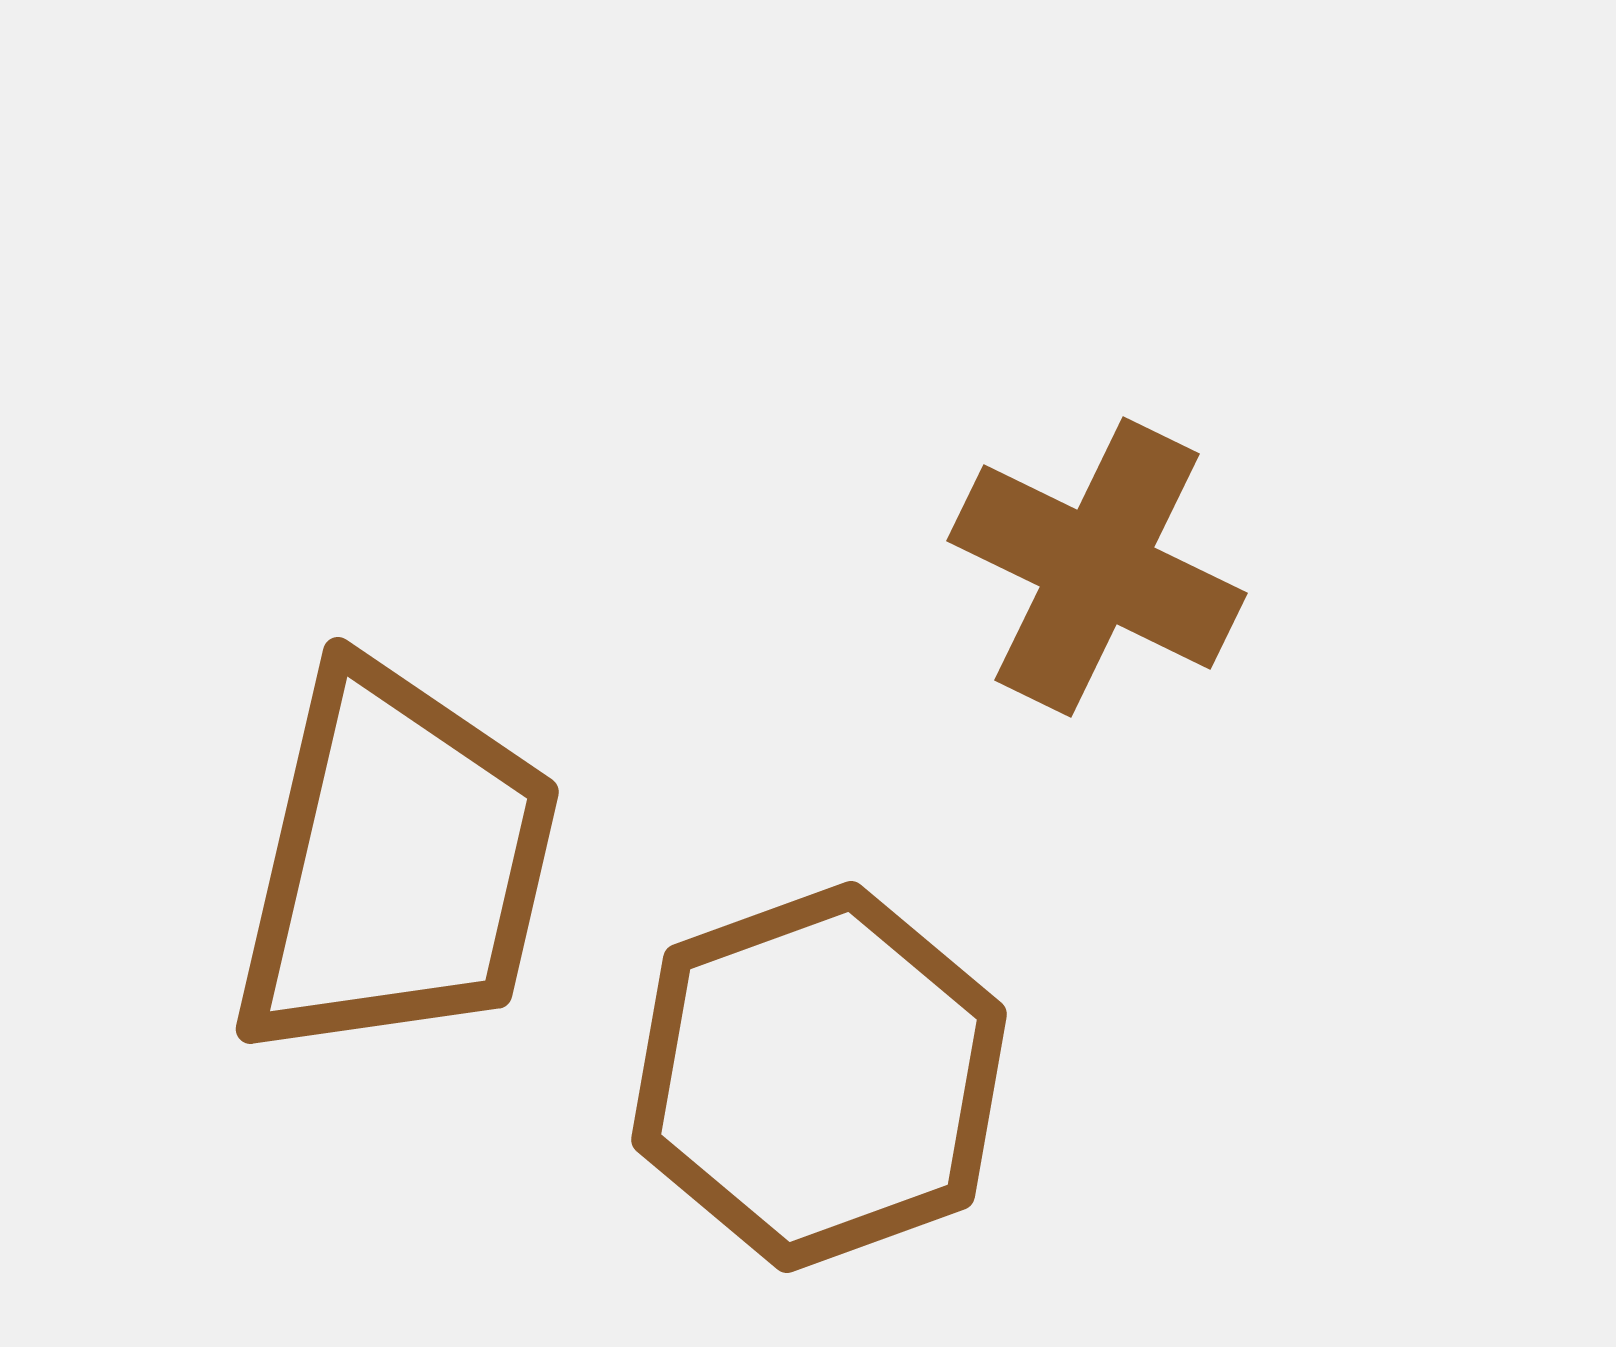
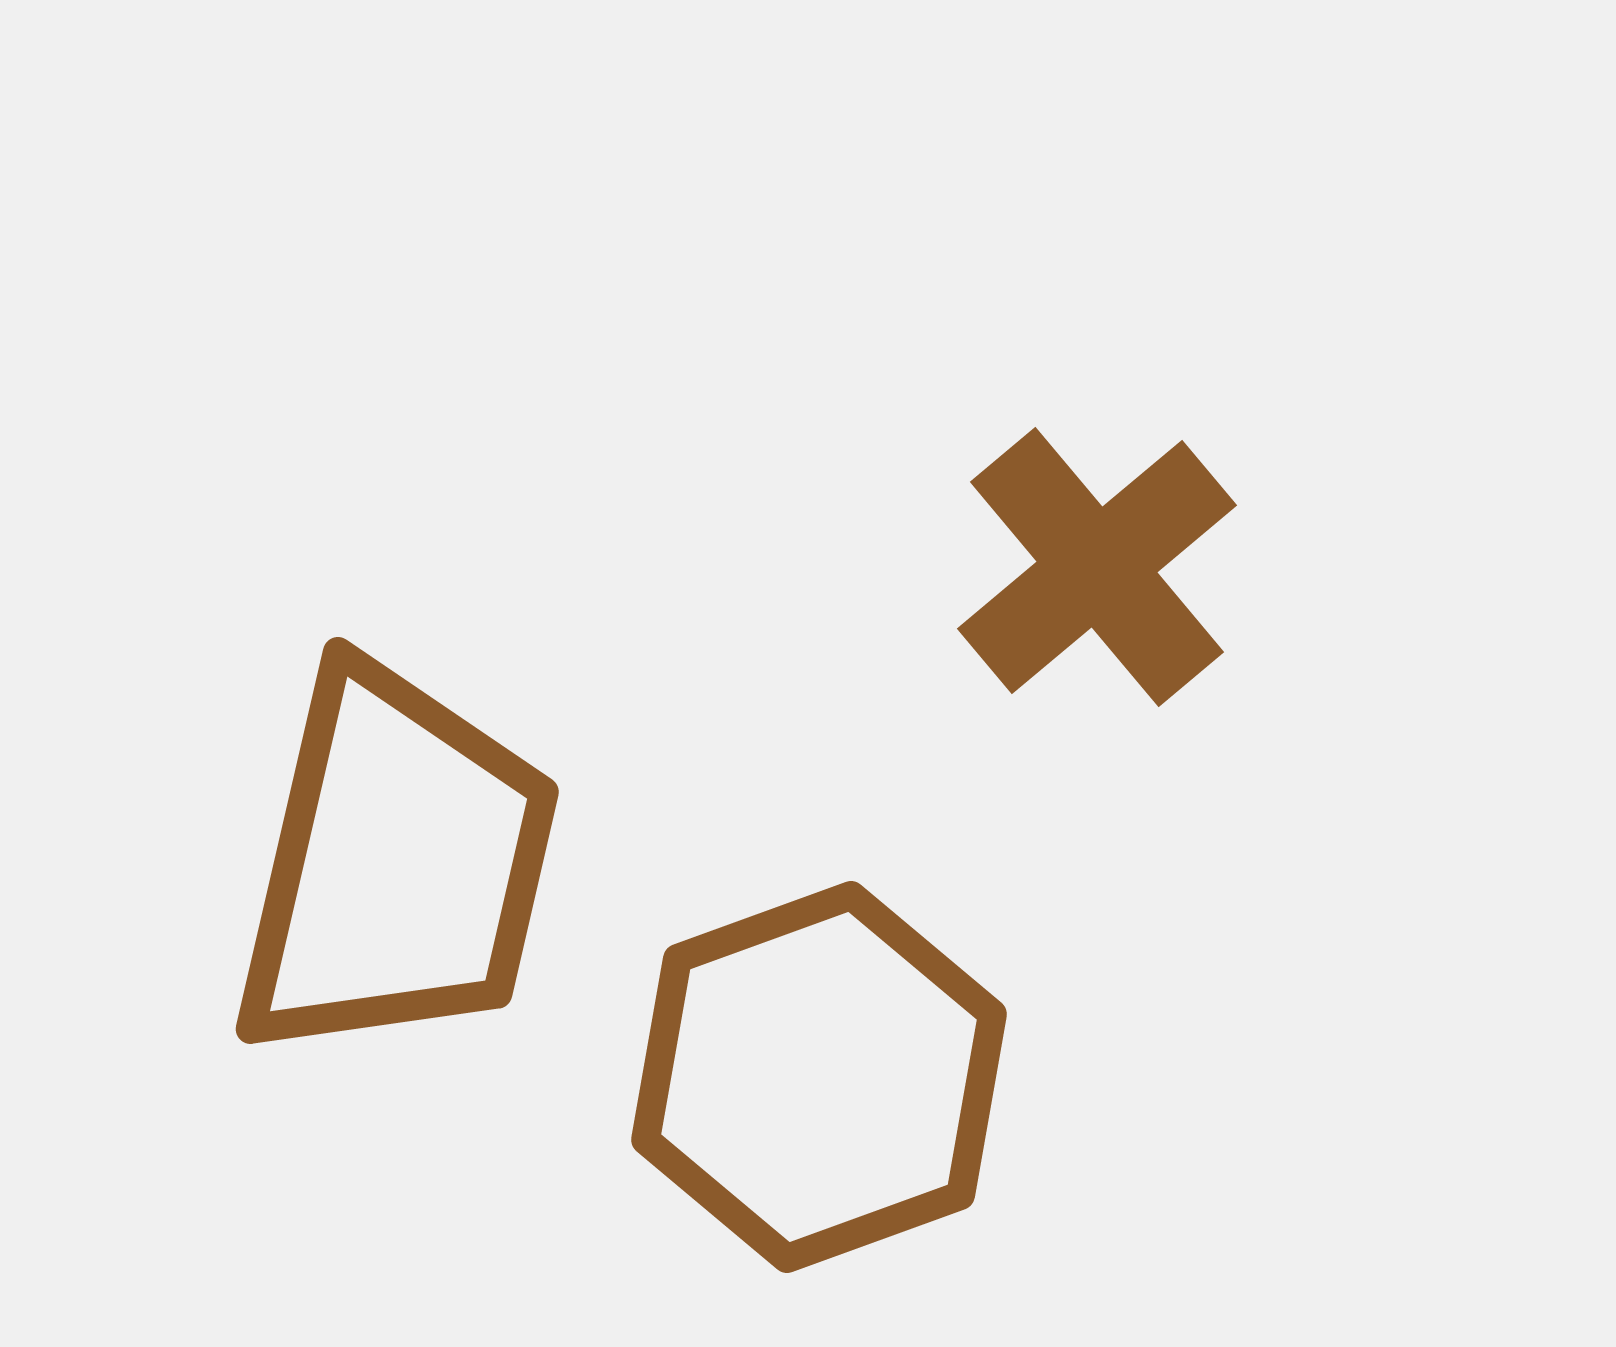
brown cross: rotated 24 degrees clockwise
